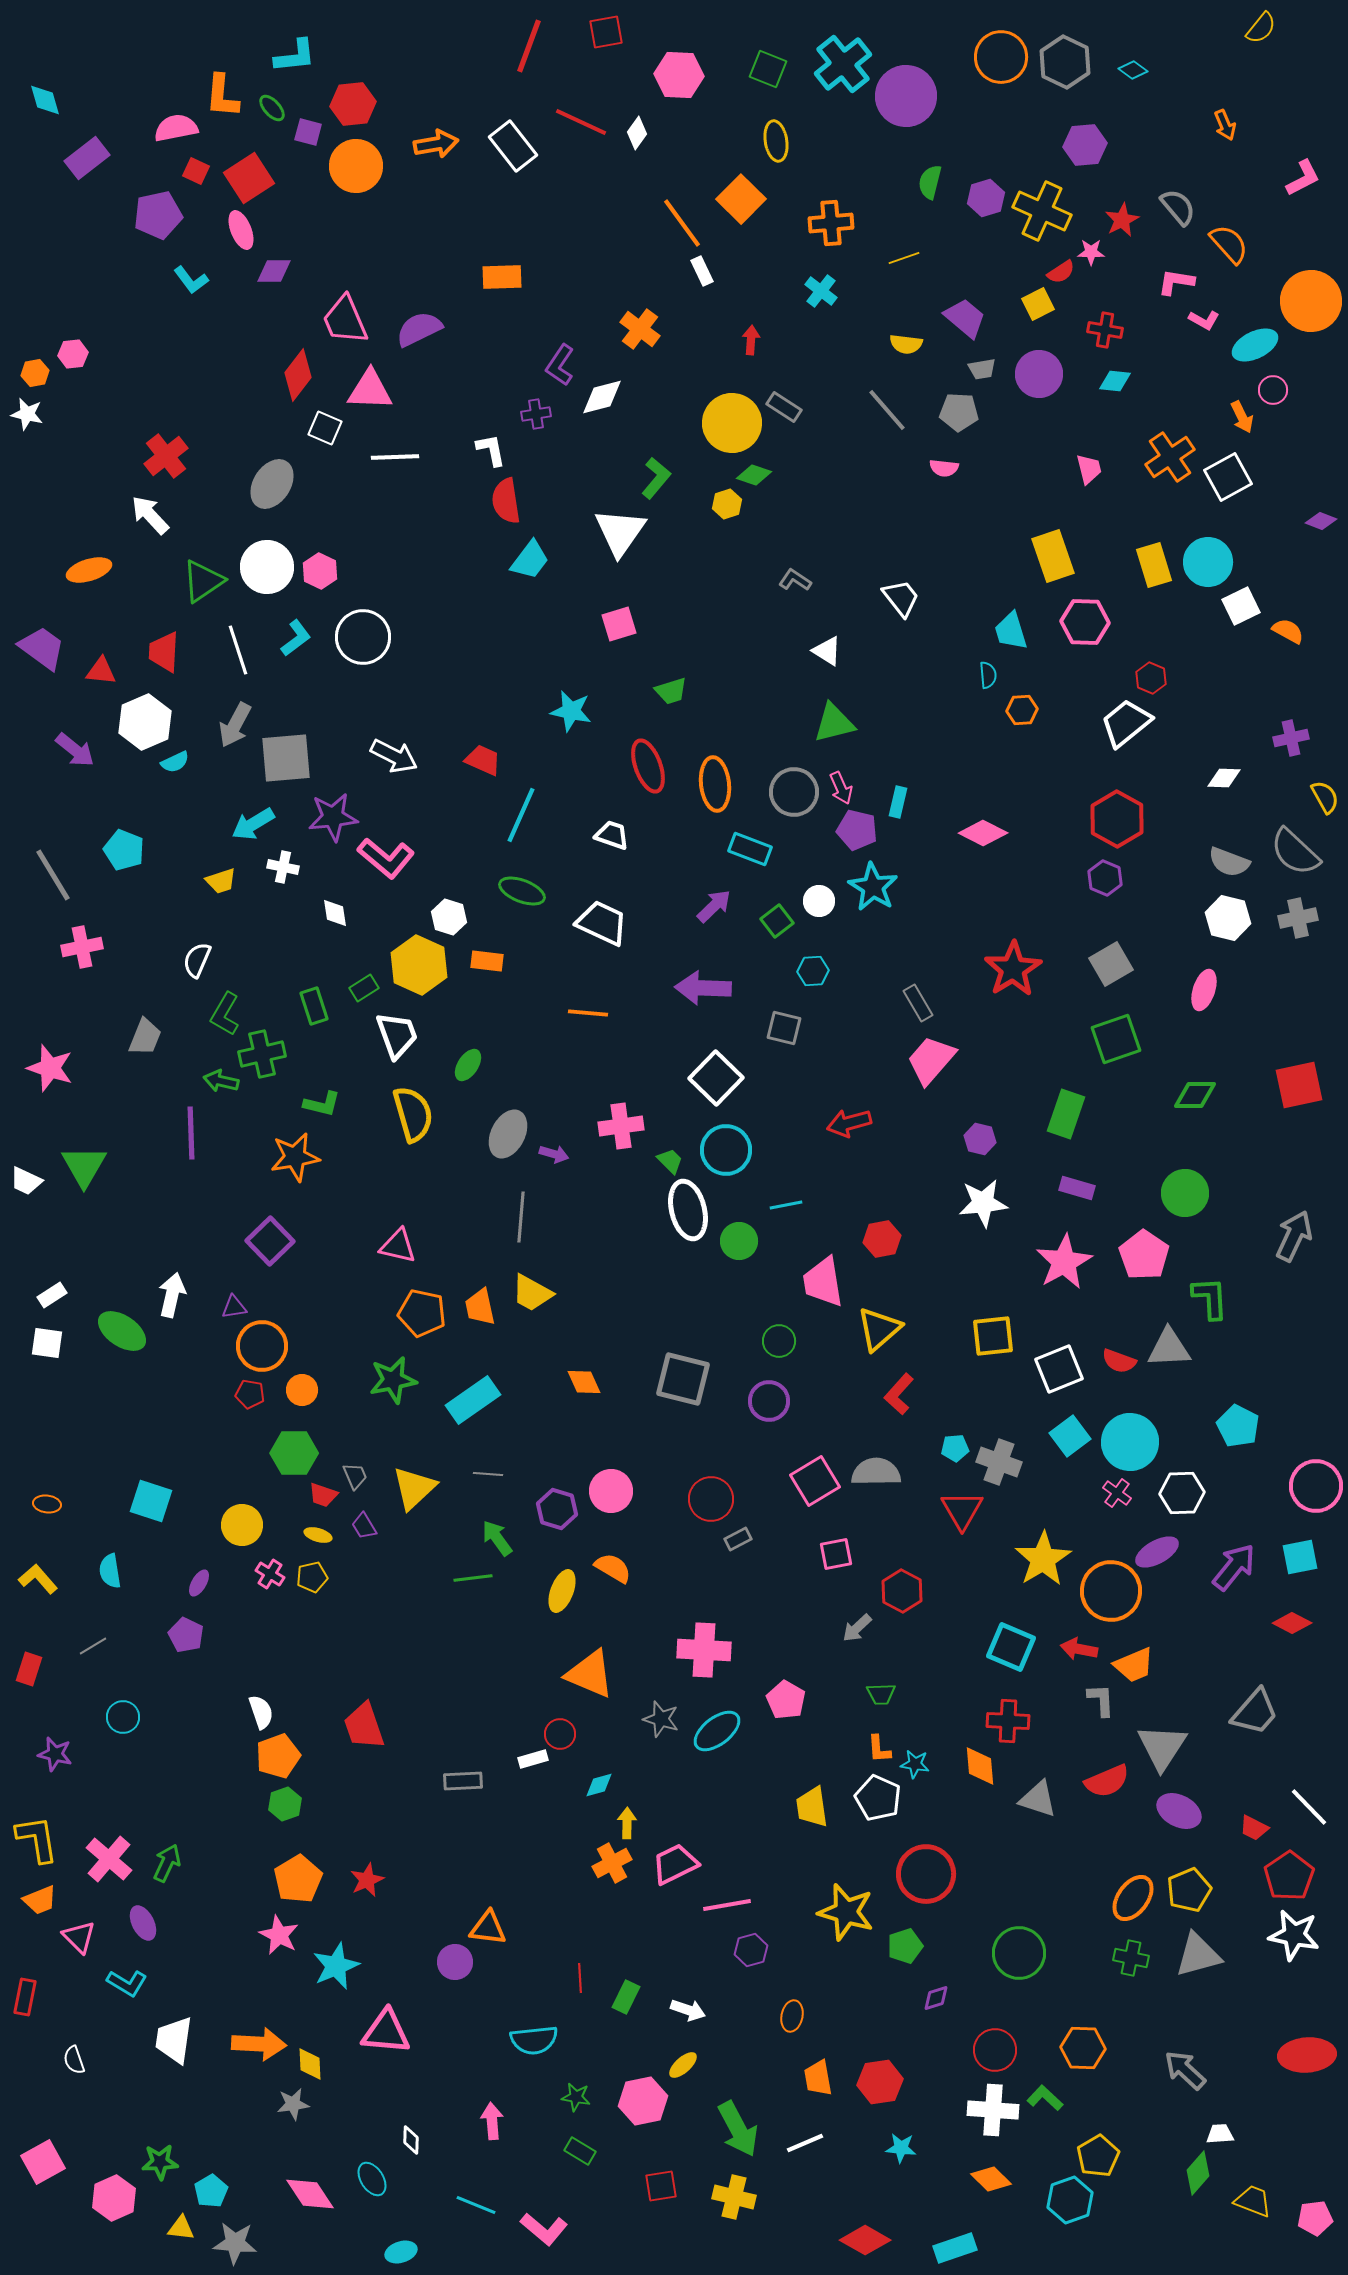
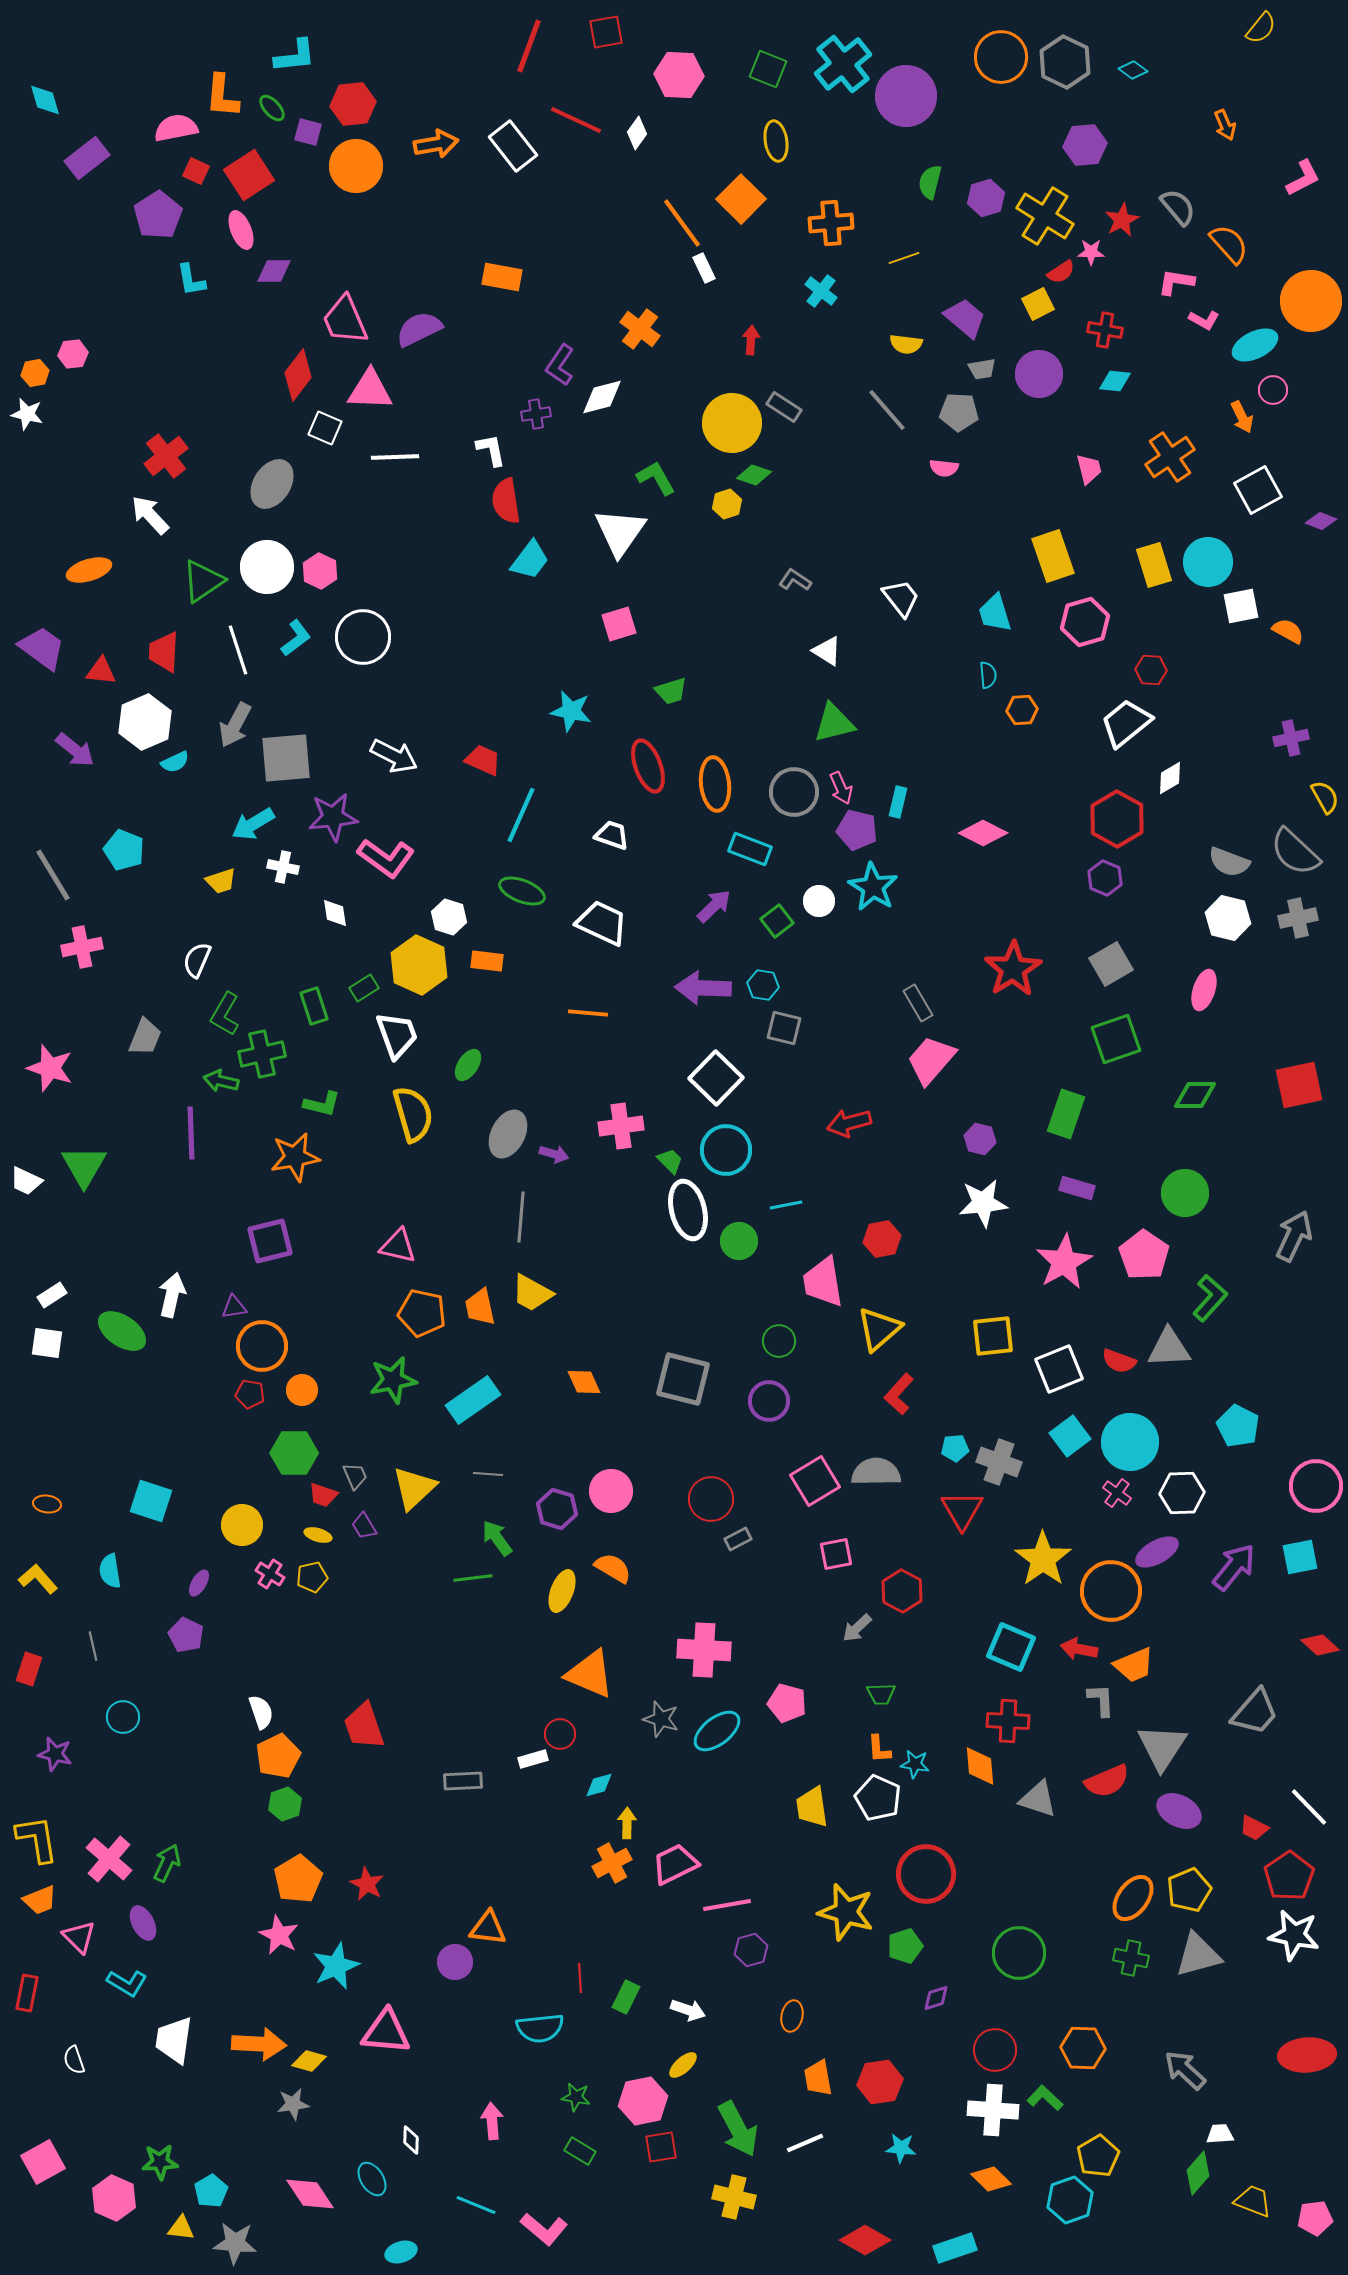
red line at (581, 122): moved 5 px left, 2 px up
red square at (249, 178): moved 3 px up
yellow cross at (1042, 211): moved 3 px right, 5 px down; rotated 8 degrees clockwise
purple pentagon at (158, 215): rotated 21 degrees counterclockwise
white rectangle at (702, 271): moved 2 px right, 3 px up
orange rectangle at (502, 277): rotated 12 degrees clockwise
cyan L-shape at (191, 280): rotated 27 degrees clockwise
white square at (1228, 477): moved 30 px right, 13 px down
green L-shape at (656, 478): rotated 69 degrees counterclockwise
white square at (1241, 606): rotated 15 degrees clockwise
pink hexagon at (1085, 622): rotated 18 degrees counterclockwise
cyan trapezoid at (1011, 631): moved 16 px left, 18 px up
red hexagon at (1151, 678): moved 8 px up; rotated 20 degrees counterclockwise
white diamond at (1224, 778): moved 54 px left; rotated 32 degrees counterclockwise
pink L-shape at (386, 858): rotated 4 degrees counterclockwise
cyan hexagon at (813, 971): moved 50 px left, 14 px down; rotated 12 degrees clockwise
purple square at (270, 1241): rotated 30 degrees clockwise
green L-shape at (1210, 1298): rotated 45 degrees clockwise
yellow star at (1043, 1559): rotated 4 degrees counterclockwise
red diamond at (1292, 1623): moved 28 px right, 22 px down; rotated 15 degrees clockwise
gray line at (93, 1646): rotated 72 degrees counterclockwise
pink pentagon at (786, 1700): moved 1 px right, 3 px down; rotated 15 degrees counterclockwise
orange pentagon at (278, 1756): rotated 6 degrees counterclockwise
red star at (367, 1880): moved 4 px down; rotated 20 degrees counterclockwise
red rectangle at (25, 1997): moved 2 px right, 4 px up
cyan semicircle at (534, 2040): moved 6 px right, 12 px up
yellow diamond at (310, 2064): moved 1 px left, 3 px up; rotated 72 degrees counterclockwise
red square at (661, 2186): moved 39 px up
pink hexagon at (114, 2198): rotated 12 degrees counterclockwise
